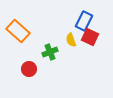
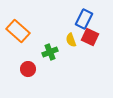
blue rectangle: moved 2 px up
red circle: moved 1 px left
